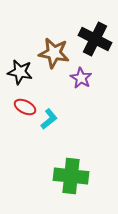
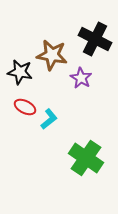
brown star: moved 2 px left, 2 px down
green cross: moved 15 px right, 18 px up; rotated 28 degrees clockwise
